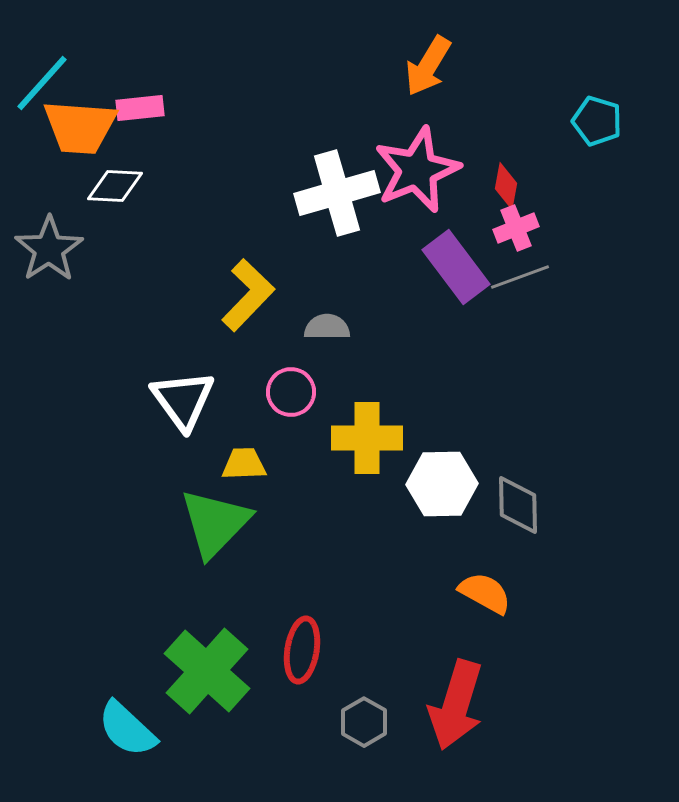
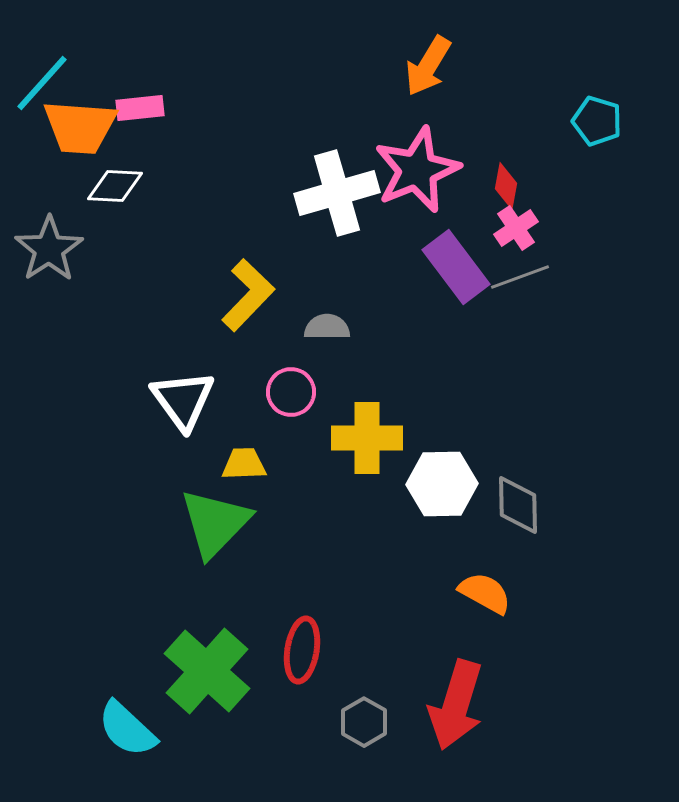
pink cross: rotated 12 degrees counterclockwise
